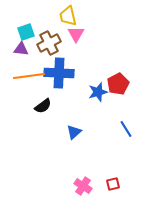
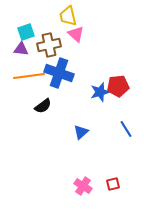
pink triangle: rotated 18 degrees counterclockwise
brown cross: moved 2 px down; rotated 15 degrees clockwise
blue cross: rotated 16 degrees clockwise
red pentagon: moved 2 px down; rotated 20 degrees clockwise
blue star: moved 2 px right
blue triangle: moved 7 px right
